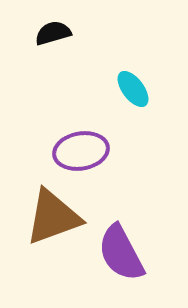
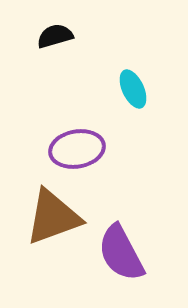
black semicircle: moved 2 px right, 3 px down
cyan ellipse: rotated 12 degrees clockwise
purple ellipse: moved 4 px left, 2 px up
